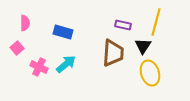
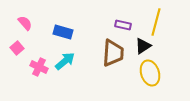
pink semicircle: rotated 42 degrees counterclockwise
black triangle: rotated 24 degrees clockwise
cyan arrow: moved 1 px left, 3 px up
